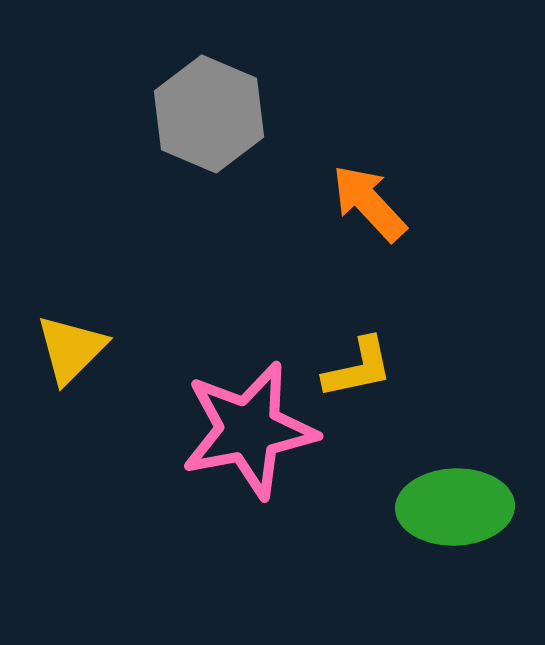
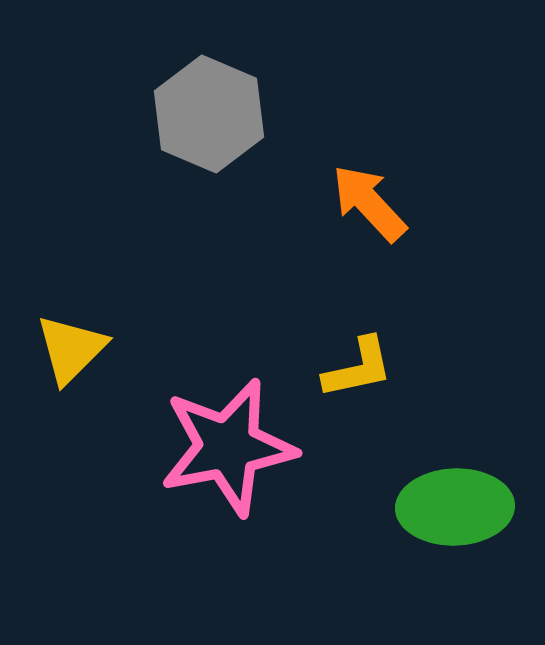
pink star: moved 21 px left, 17 px down
